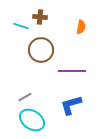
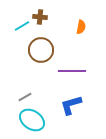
cyan line: moved 1 px right; rotated 49 degrees counterclockwise
